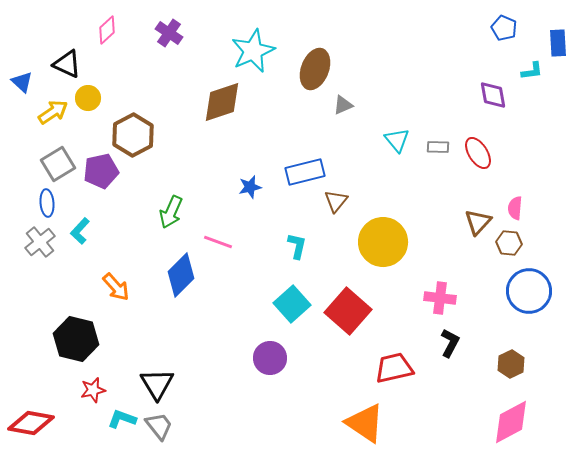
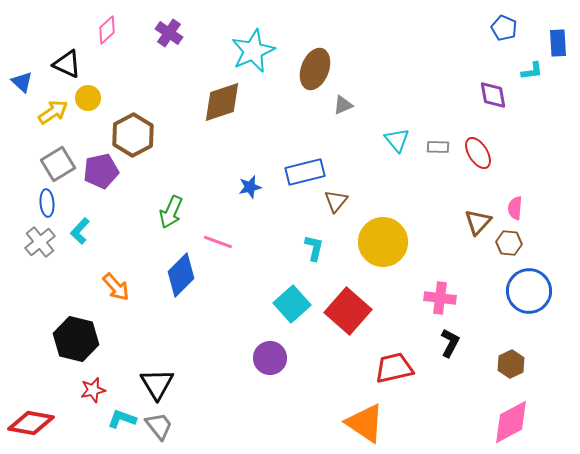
cyan L-shape at (297, 246): moved 17 px right, 2 px down
